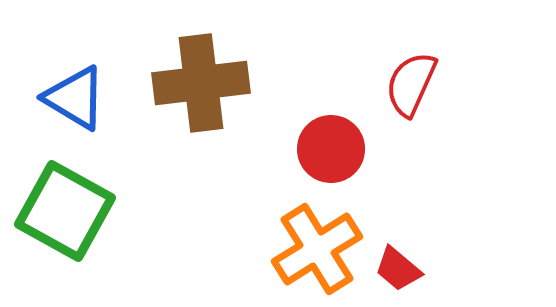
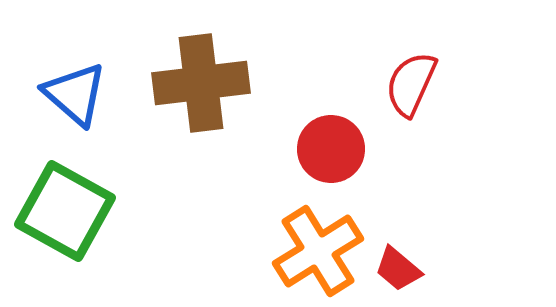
blue triangle: moved 4 px up; rotated 10 degrees clockwise
orange cross: moved 1 px right, 2 px down
